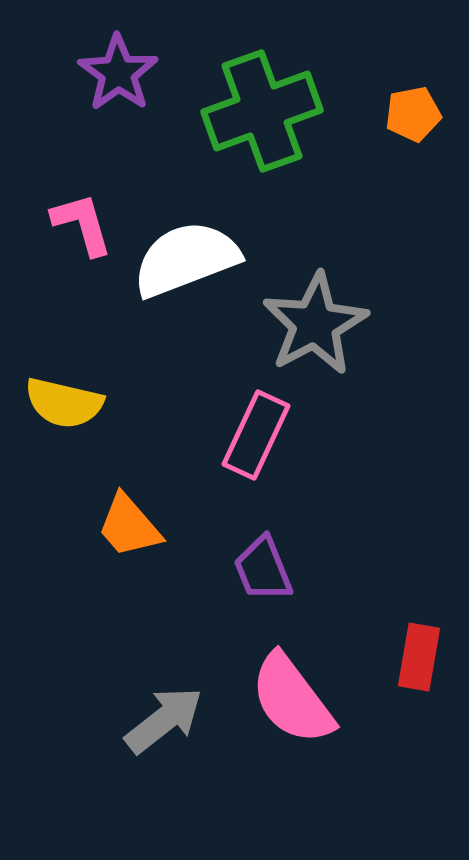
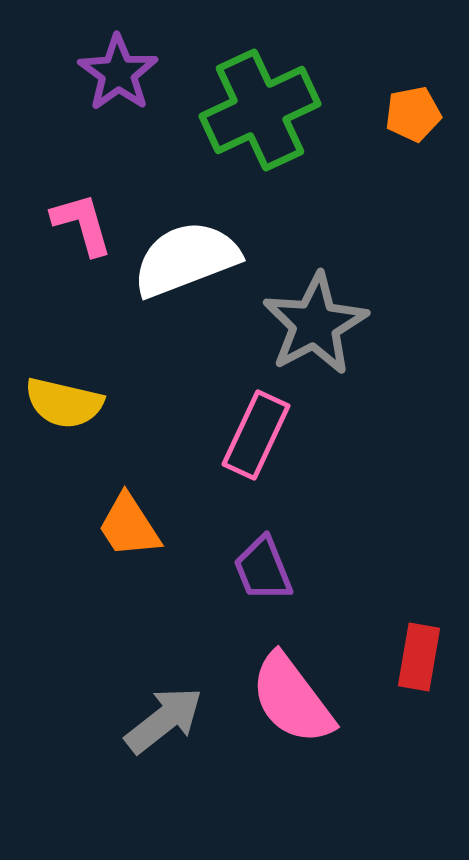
green cross: moved 2 px left, 1 px up; rotated 5 degrees counterclockwise
orange trapezoid: rotated 8 degrees clockwise
